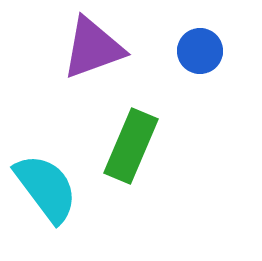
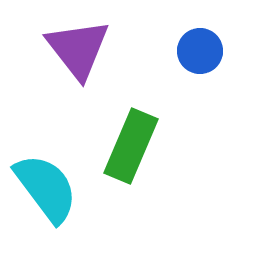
purple triangle: moved 15 px left, 1 px down; rotated 48 degrees counterclockwise
